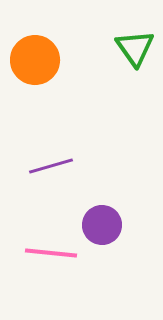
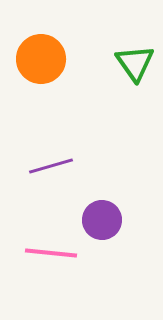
green triangle: moved 15 px down
orange circle: moved 6 px right, 1 px up
purple circle: moved 5 px up
